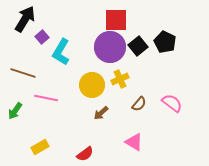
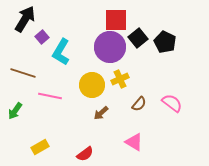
black square: moved 8 px up
pink line: moved 4 px right, 2 px up
